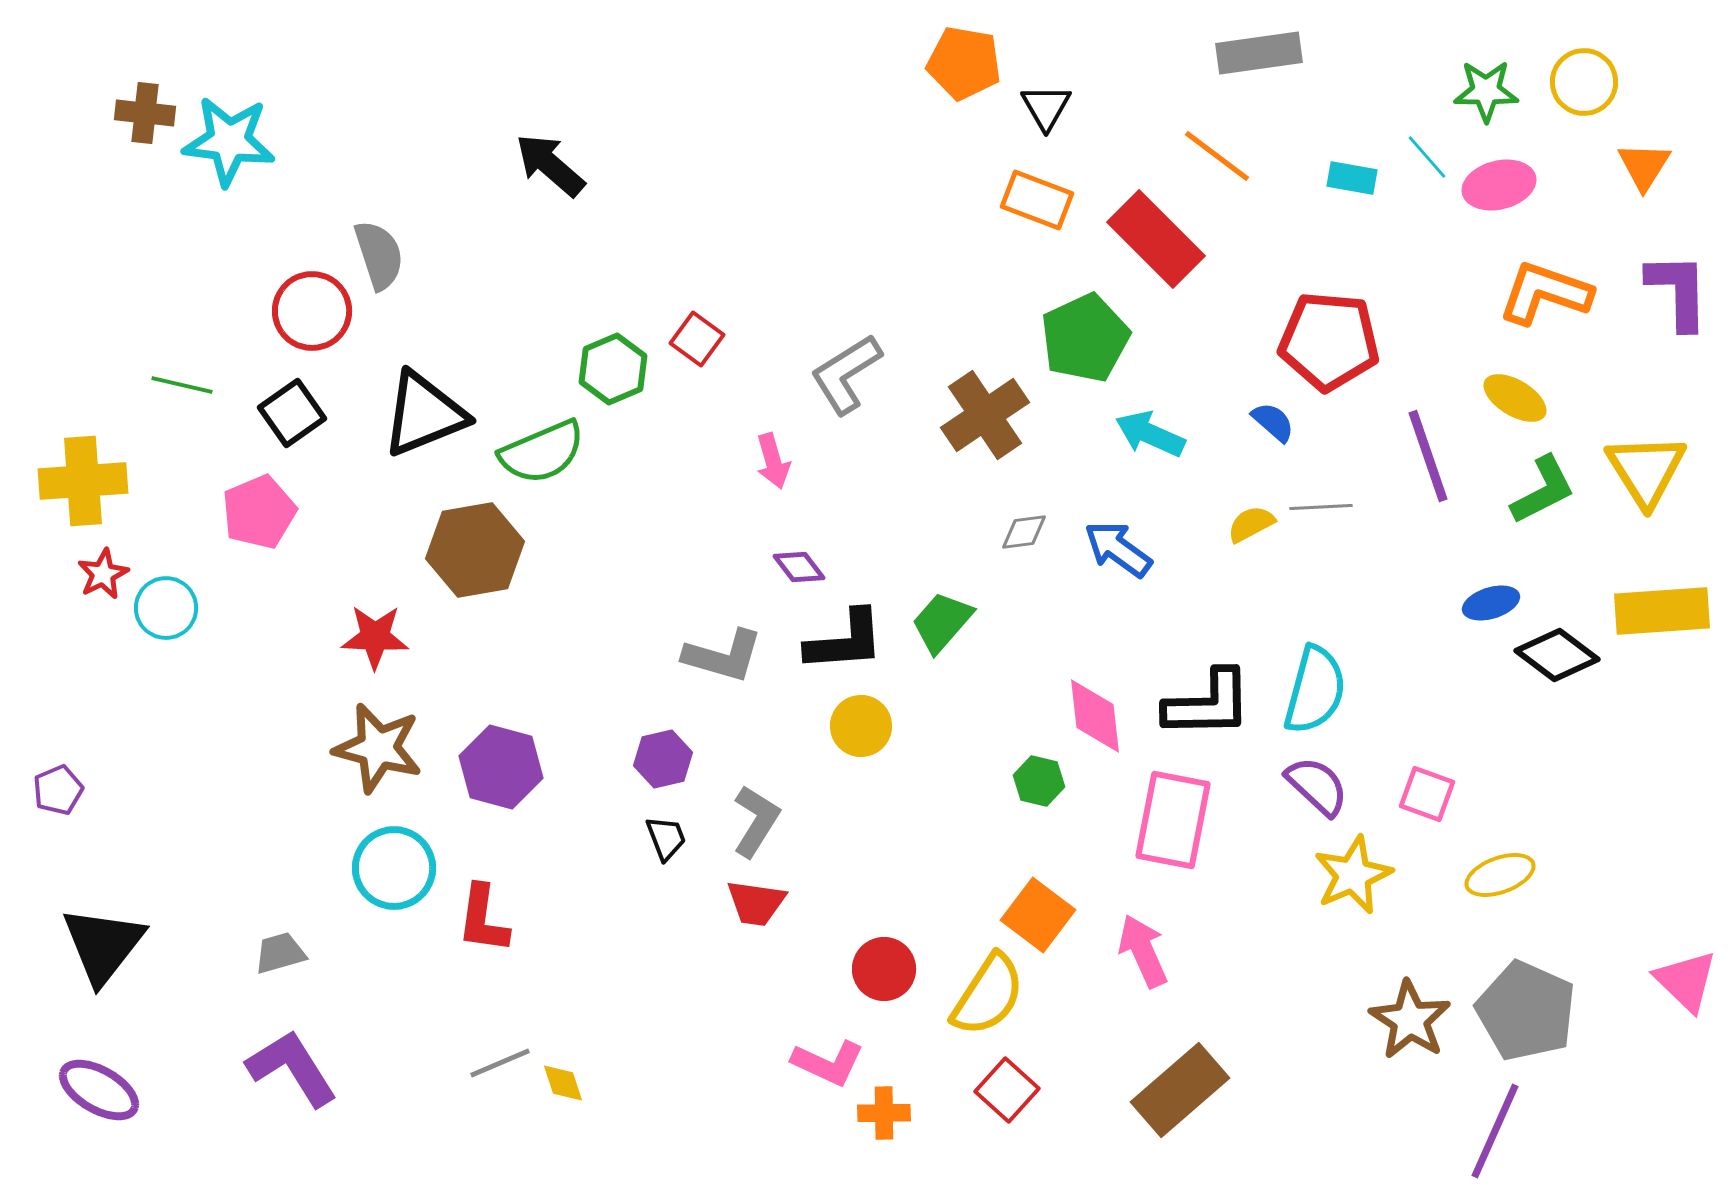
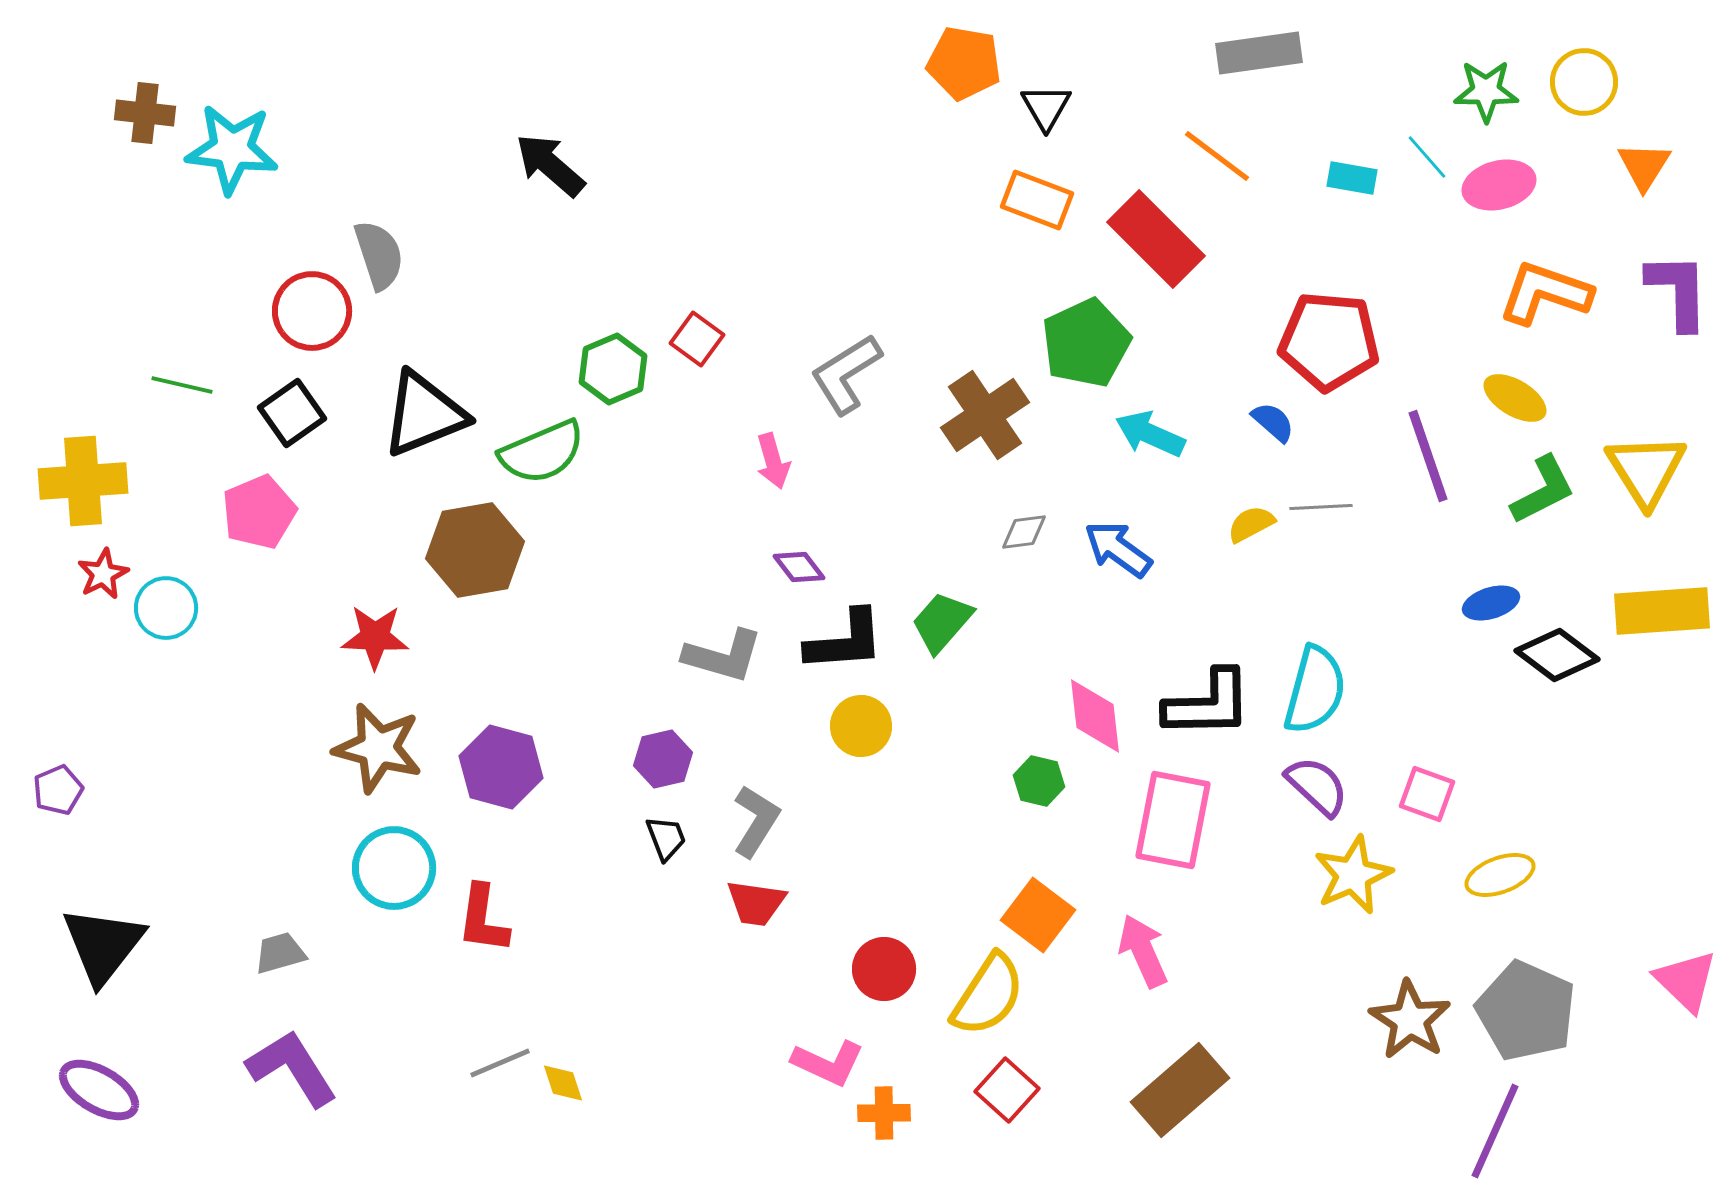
cyan star at (229, 141): moved 3 px right, 8 px down
green pentagon at (1085, 338): moved 1 px right, 5 px down
